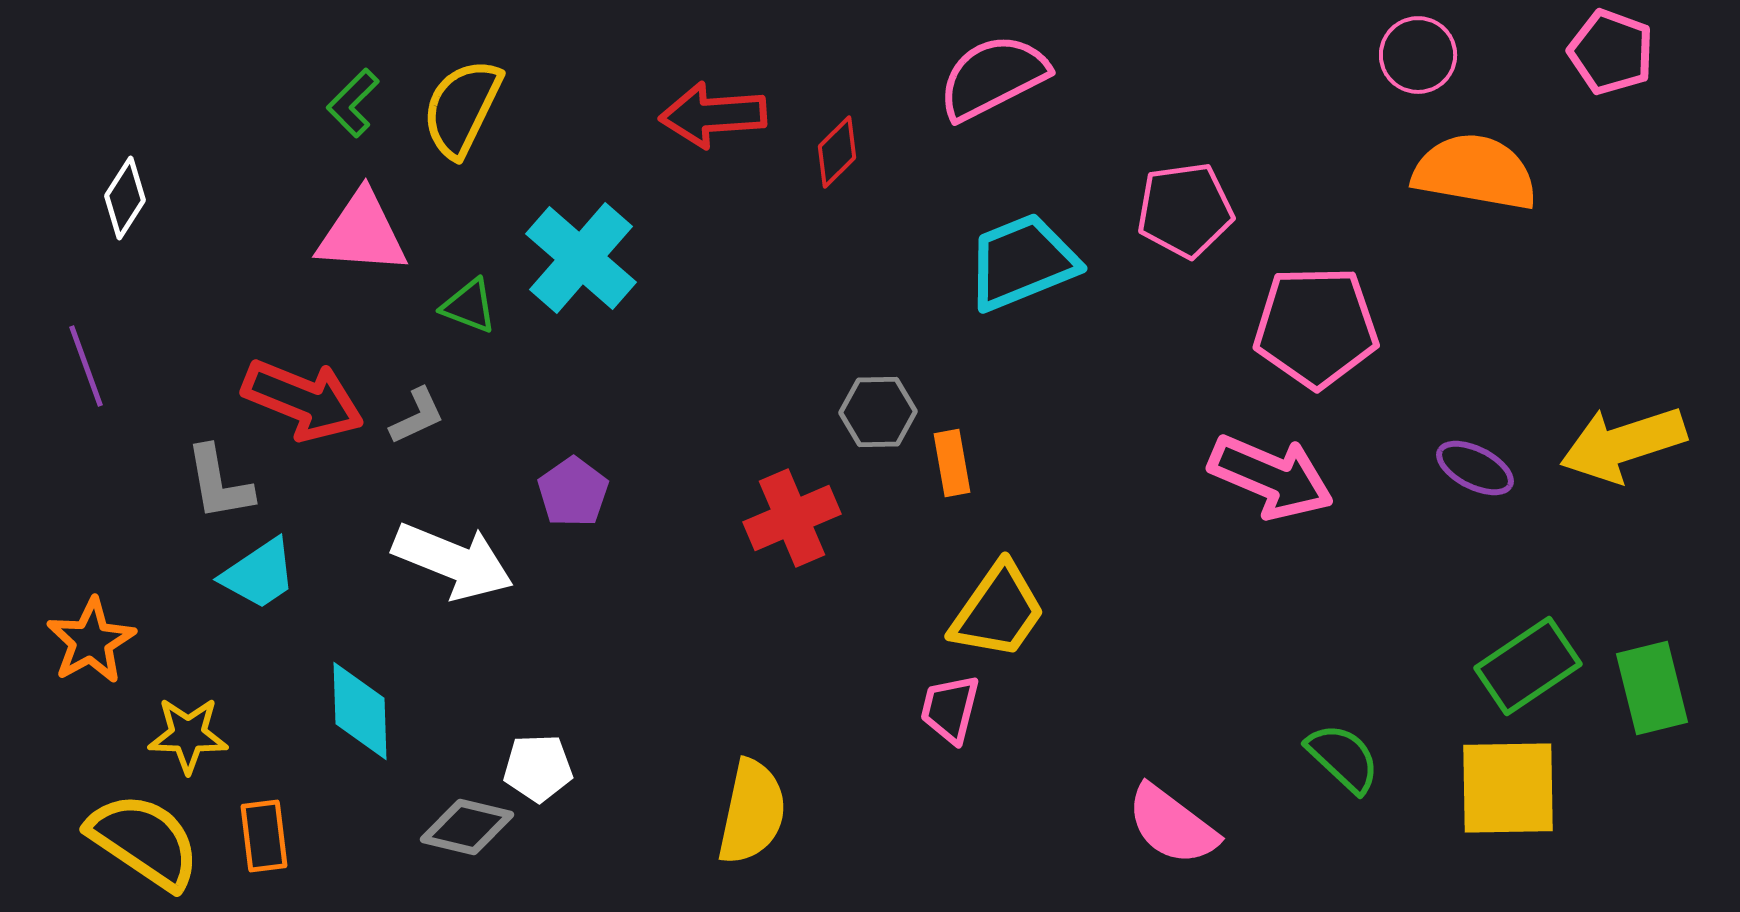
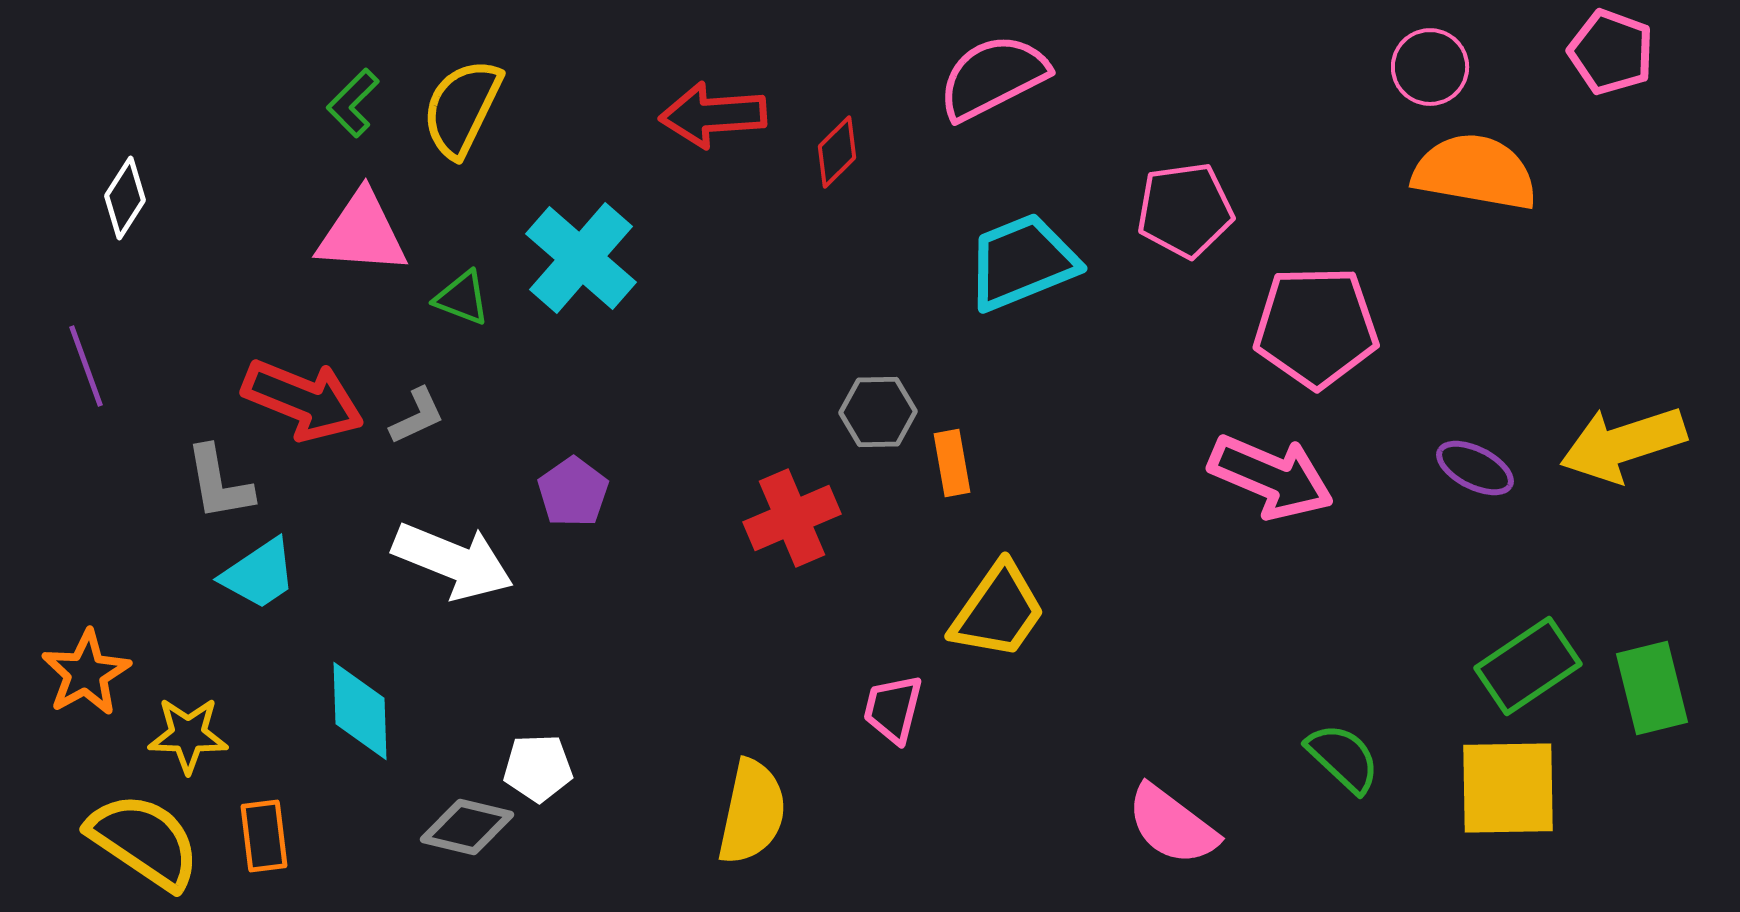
pink circle at (1418, 55): moved 12 px right, 12 px down
green triangle at (469, 306): moved 7 px left, 8 px up
orange star at (91, 641): moved 5 px left, 32 px down
pink trapezoid at (950, 709): moved 57 px left
